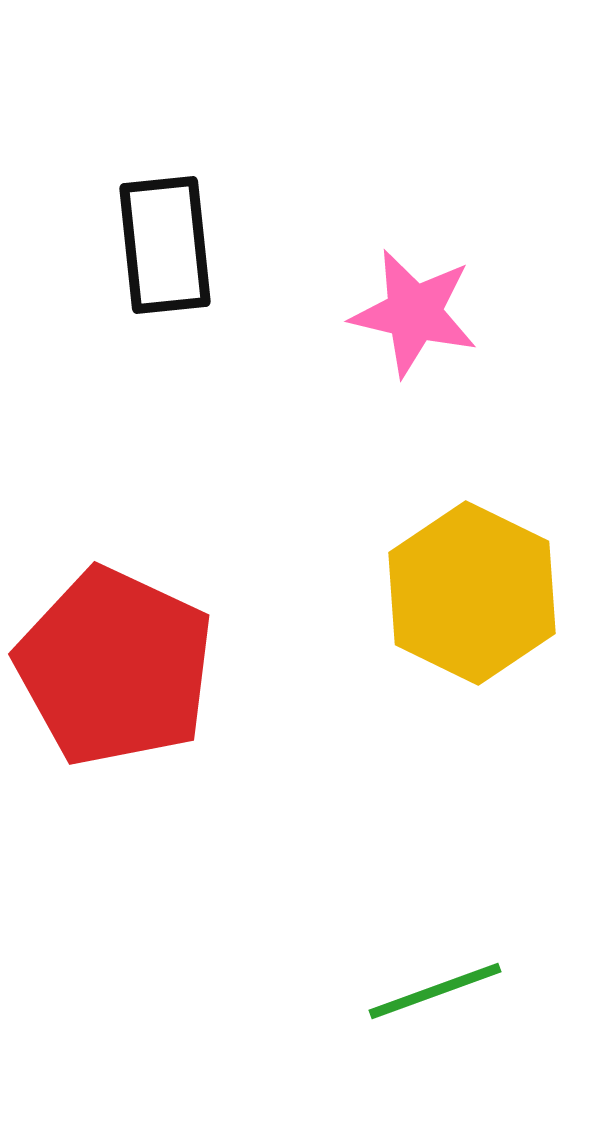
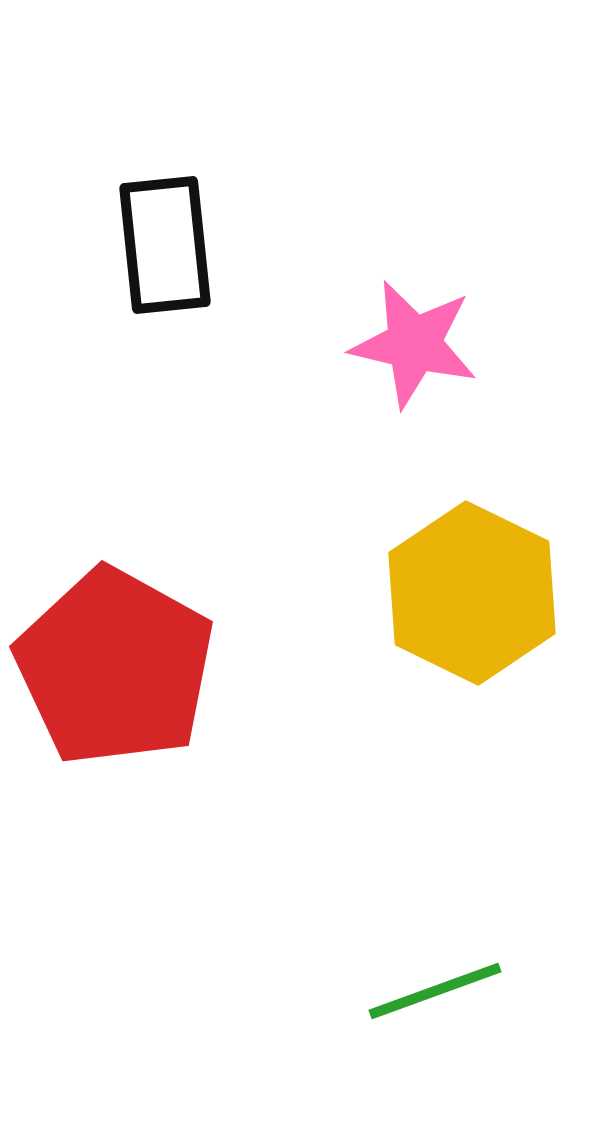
pink star: moved 31 px down
red pentagon: rotated 4 degrees clockwise
